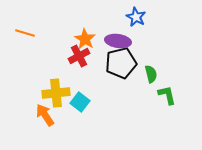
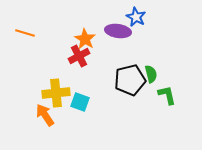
purple ellipse: moved 10 px up
black pentagon: moved 9 px right, 17 px down
cyan square: rotated 18 degrees counterclockwise
